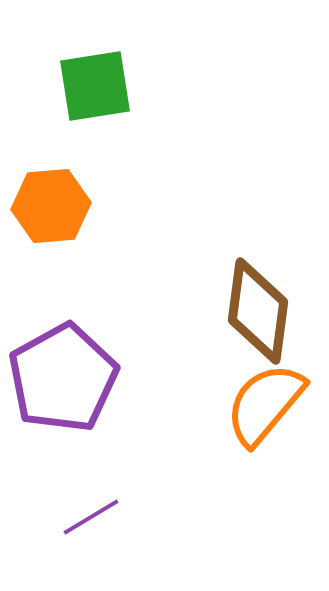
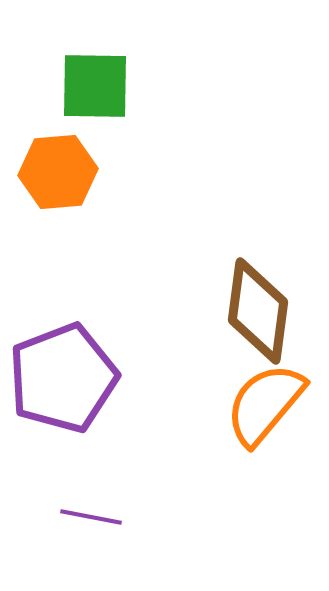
green square: rotated 10 degrees clockwise
orange hexagon: moved 7 px right, 34 px up
purple pentagon: rotated 8 degrees clockwise
purple line: rotated 42 degrees clockwise
